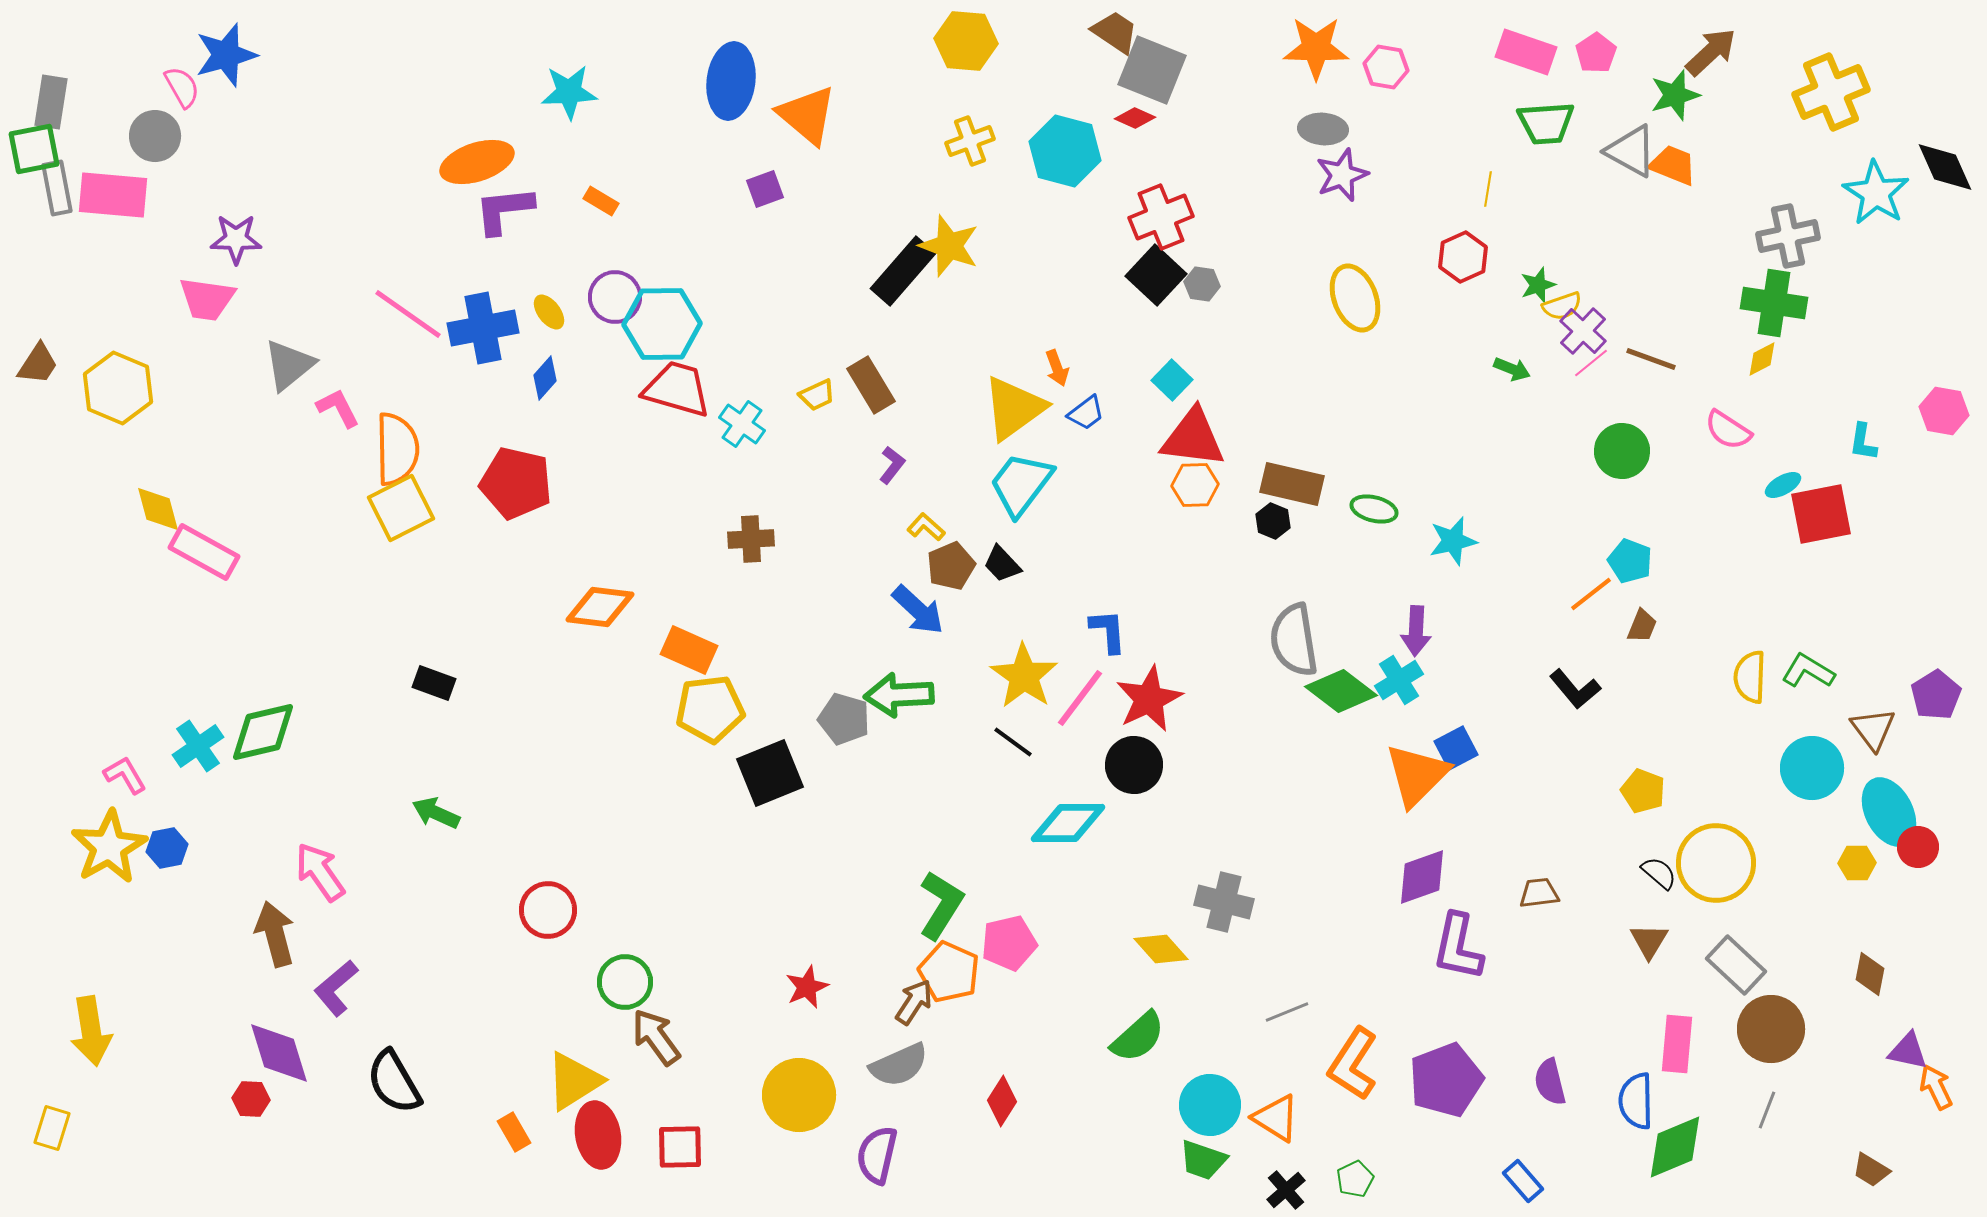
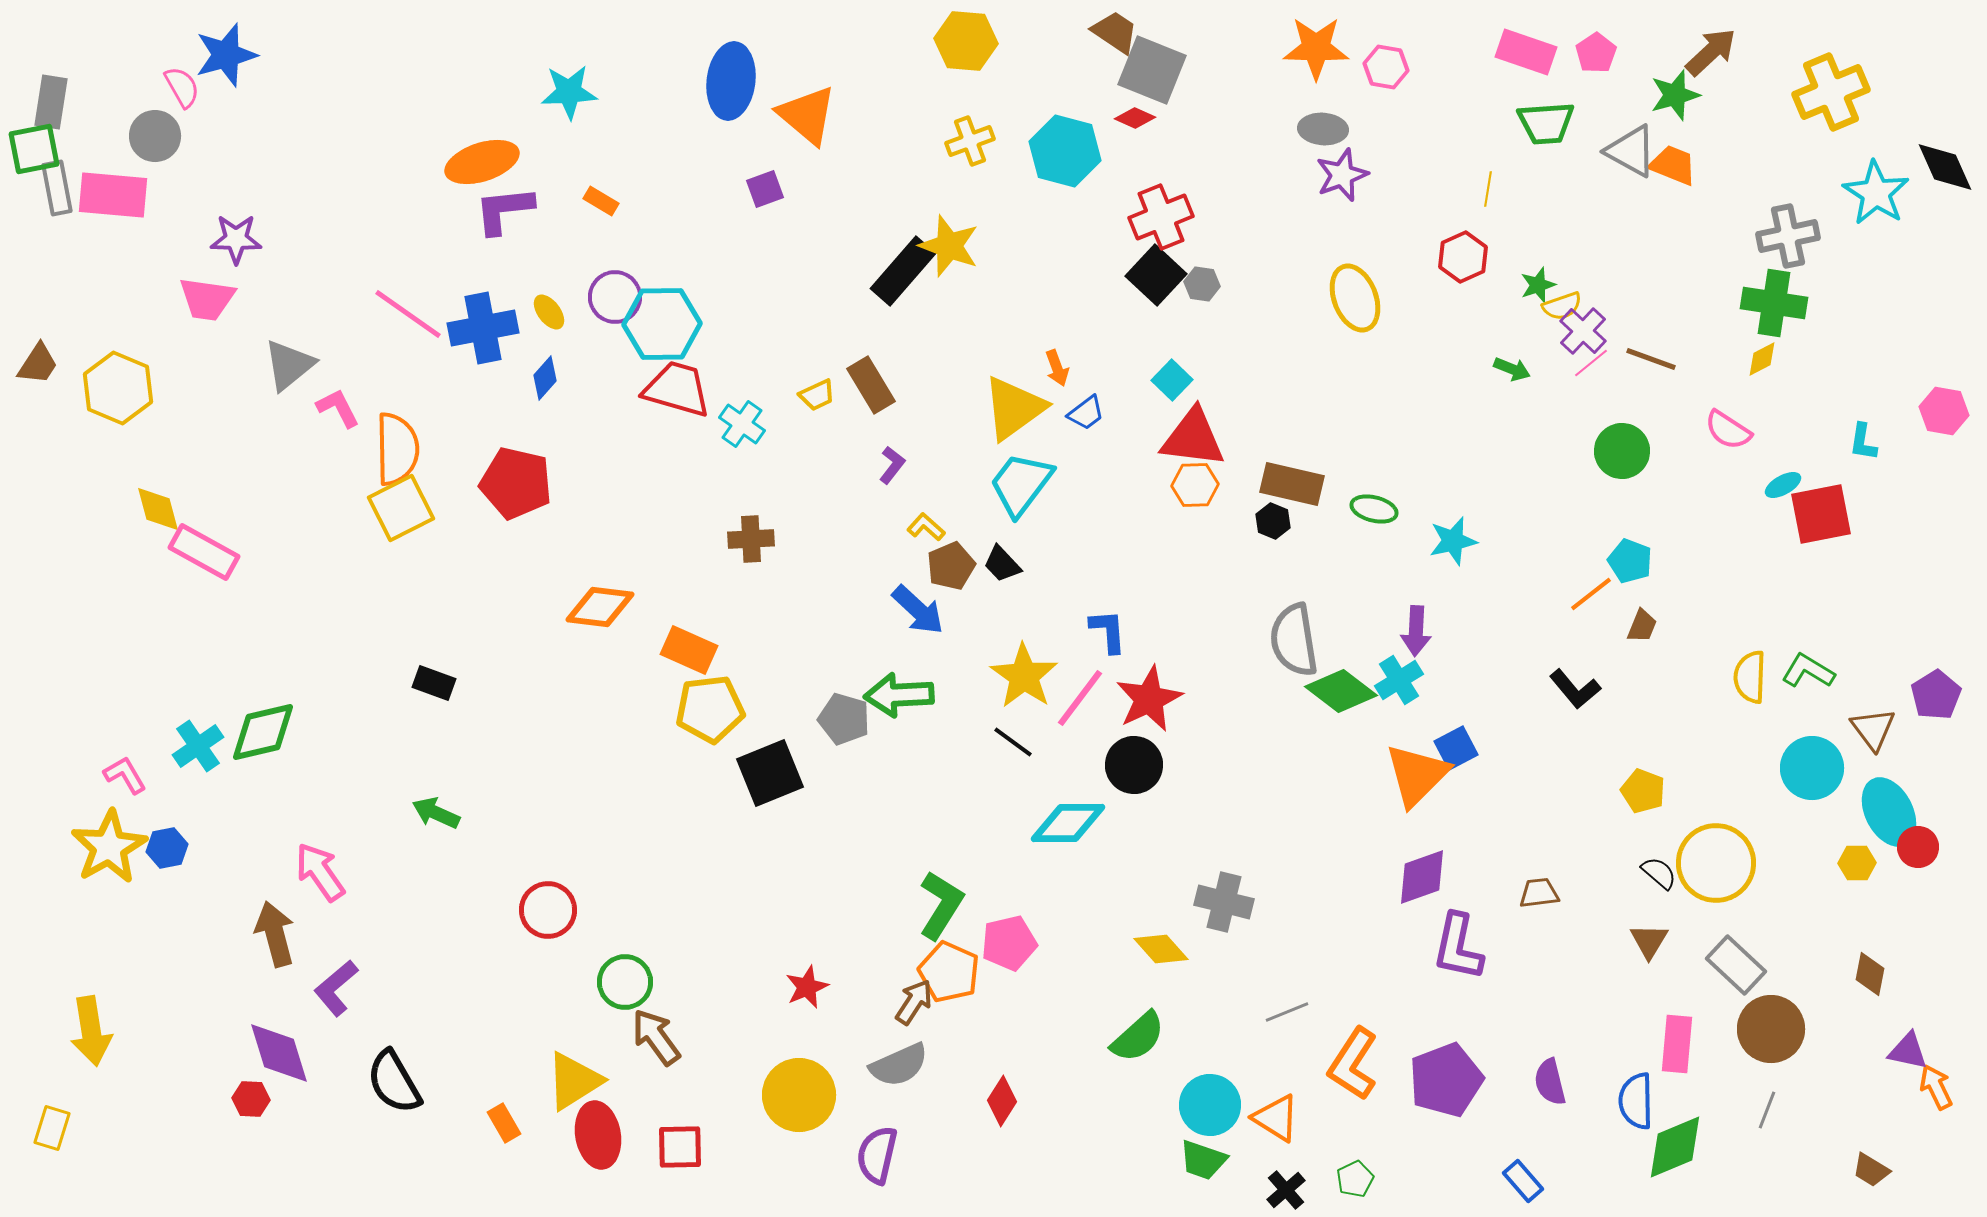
orange ellipse at (477, 162): moved 5 px right
orange rectangle at (514, 1132): moved 10 px left, 9 px up
